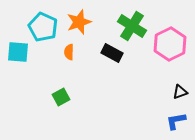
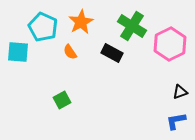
orange star: moved 2 px right; rotated 10 degrees counterclockwise
orange semicircle: moved 1 px right; rotated 35 degrees counterclockwise
green square: moved 1 px right, 3 px down
